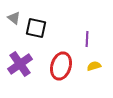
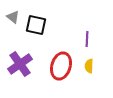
gray triangle: moved 1 px left, 1 px up
black square: moved 3 px up
yellow semicircle: moved 5 px left; rotated 72 degrees counterclockwise
